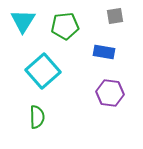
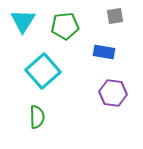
purple hexagon: moved 3 px right
